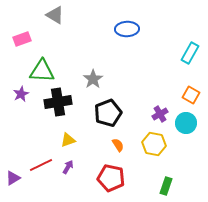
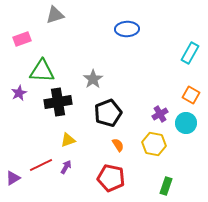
gray triangle: rotated 48 degrees counterclockwise
purple star: moved 2 px left, 1 px up
purple arrow: moved 2 px left
